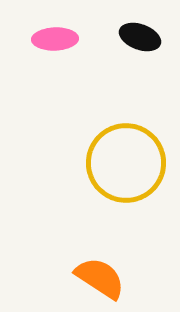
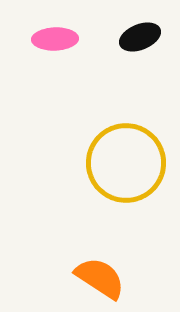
black ellipse: rotated 42 degrees counterclockwise
